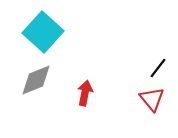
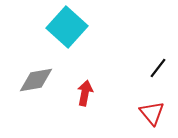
cyan square: moved 24 px right, 5 px up
gray diamond: rotated 12 degrees clockwise
red triangle: moved 14 px down
